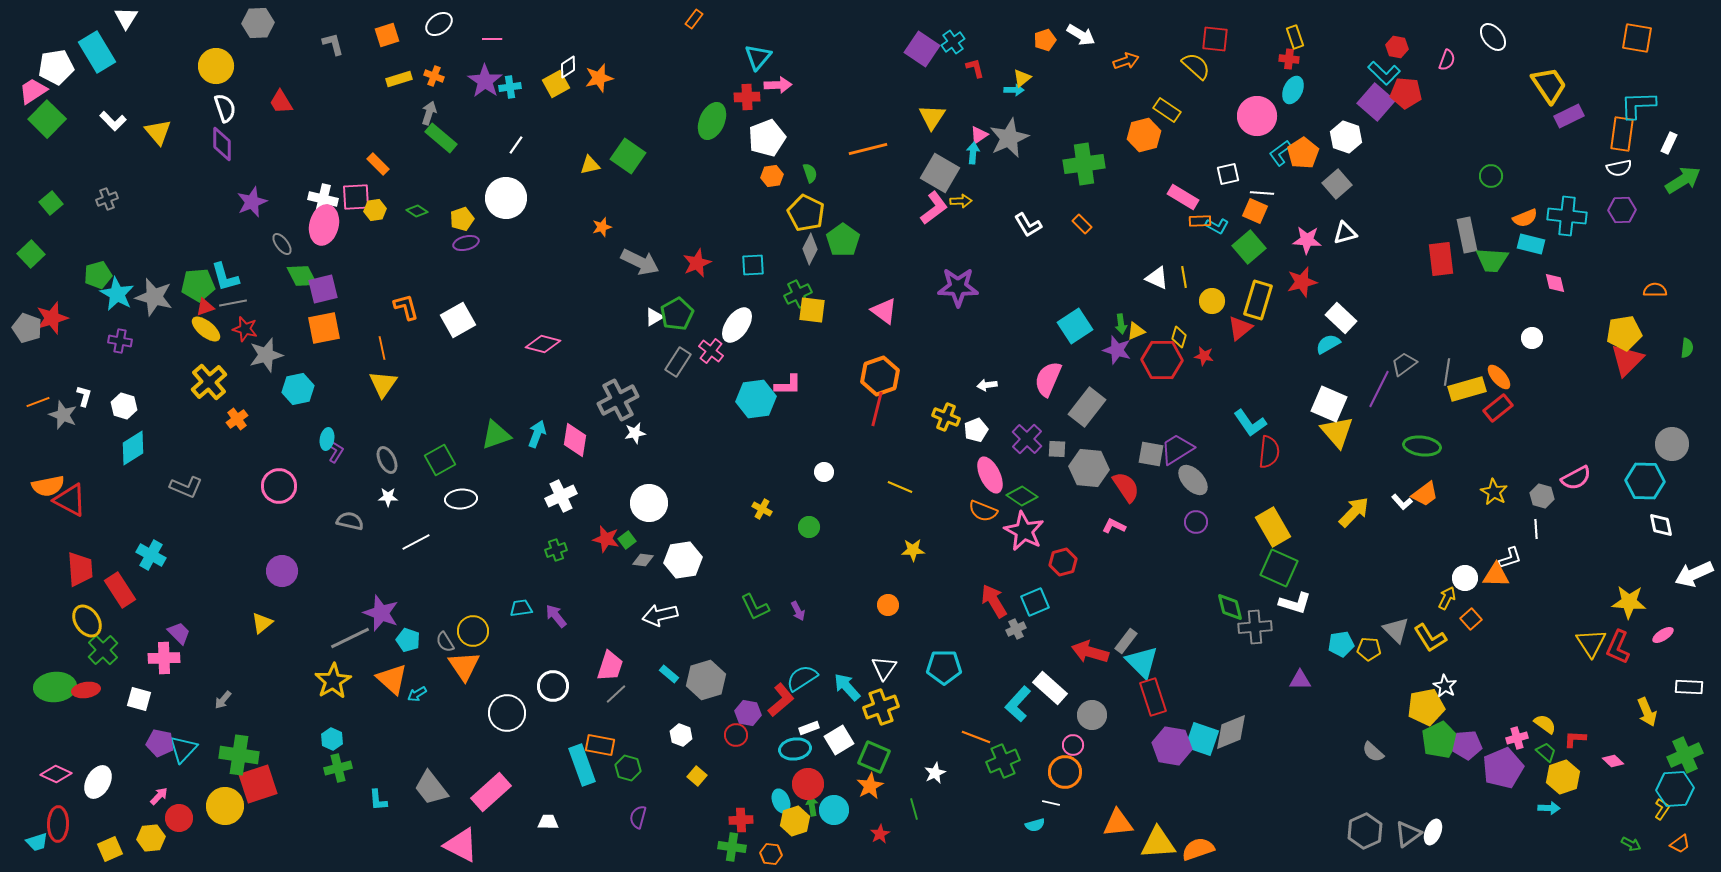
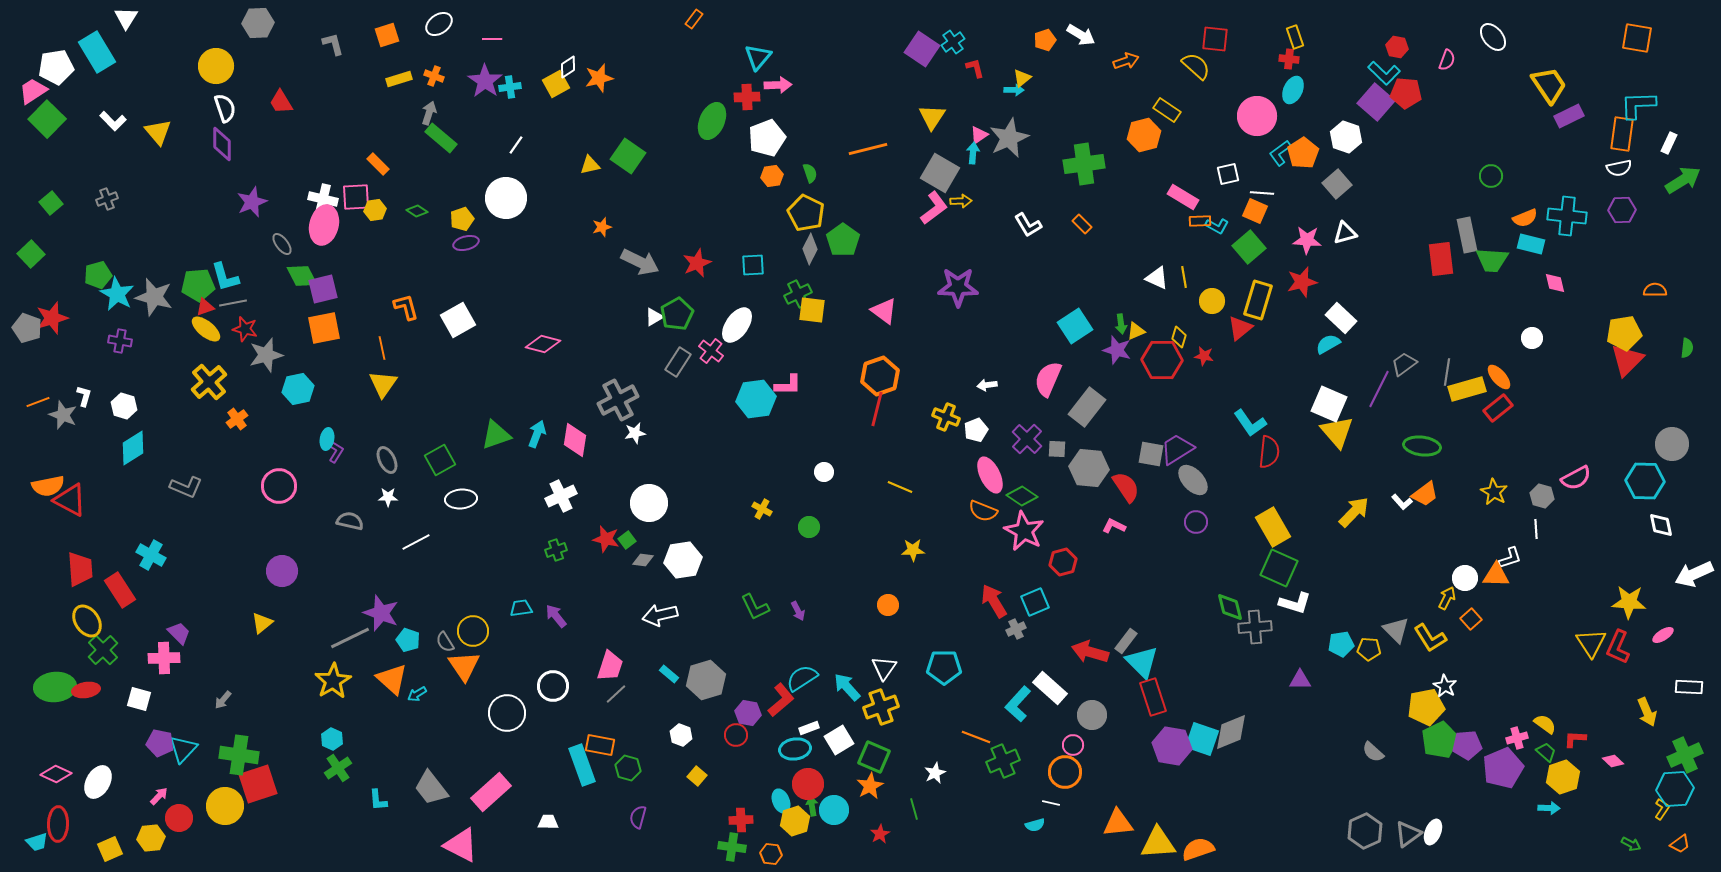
green cross at (338, 768): rotated 20 degrees counterclockwise
